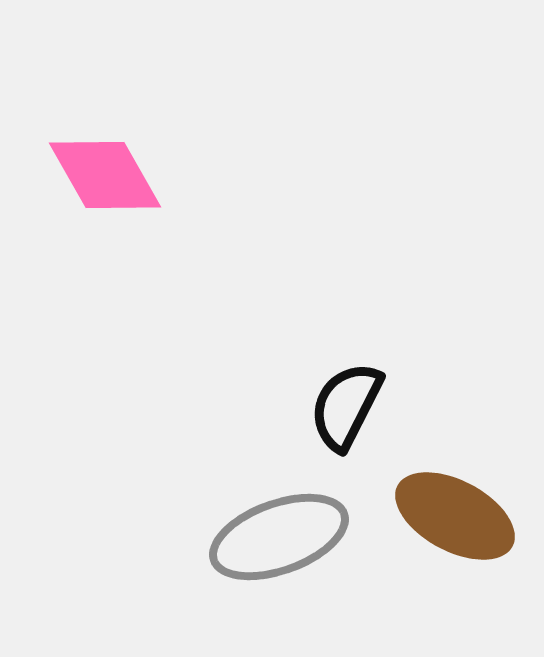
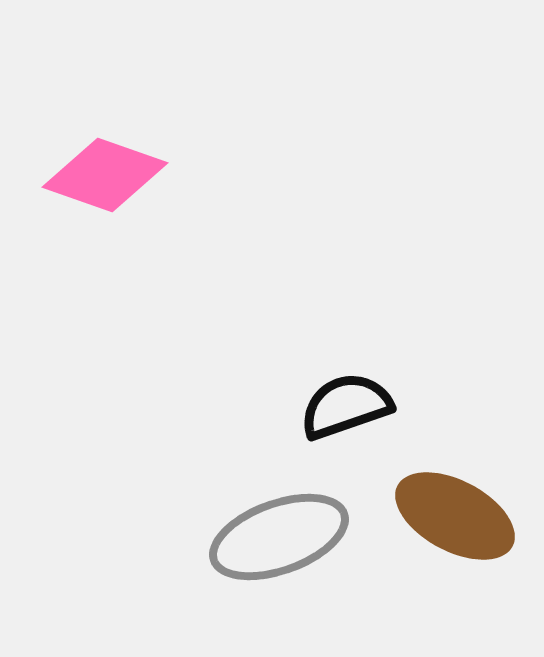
pink diamond: rotated 41 degrees counterclockwise
black semicircle: rotated 44 degrees clockwise
